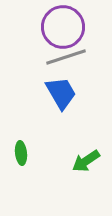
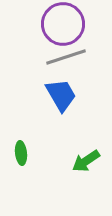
purple circle: moved 3 px up
blue trapezoid: moved 2 px down
